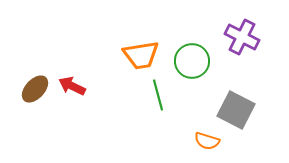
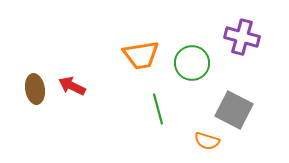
purple cross: rotated 12 degrees counterclockwise
green circle: moved 2 px down
brown ellipse: rotated 52 degrees counterclockwise
green line: moved 14 px down
gray square: moved 2 px left
